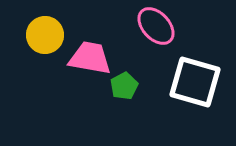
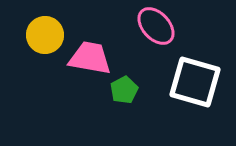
green pentagon: moved 4 px down
